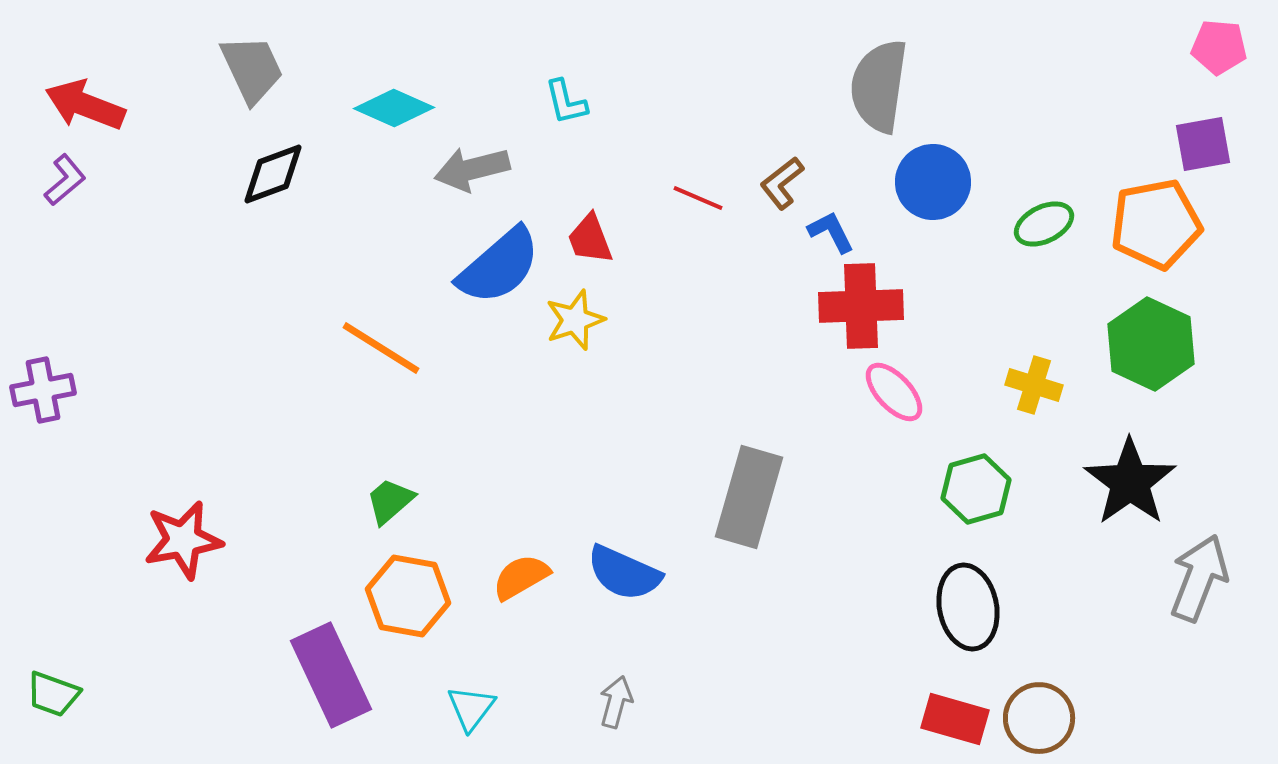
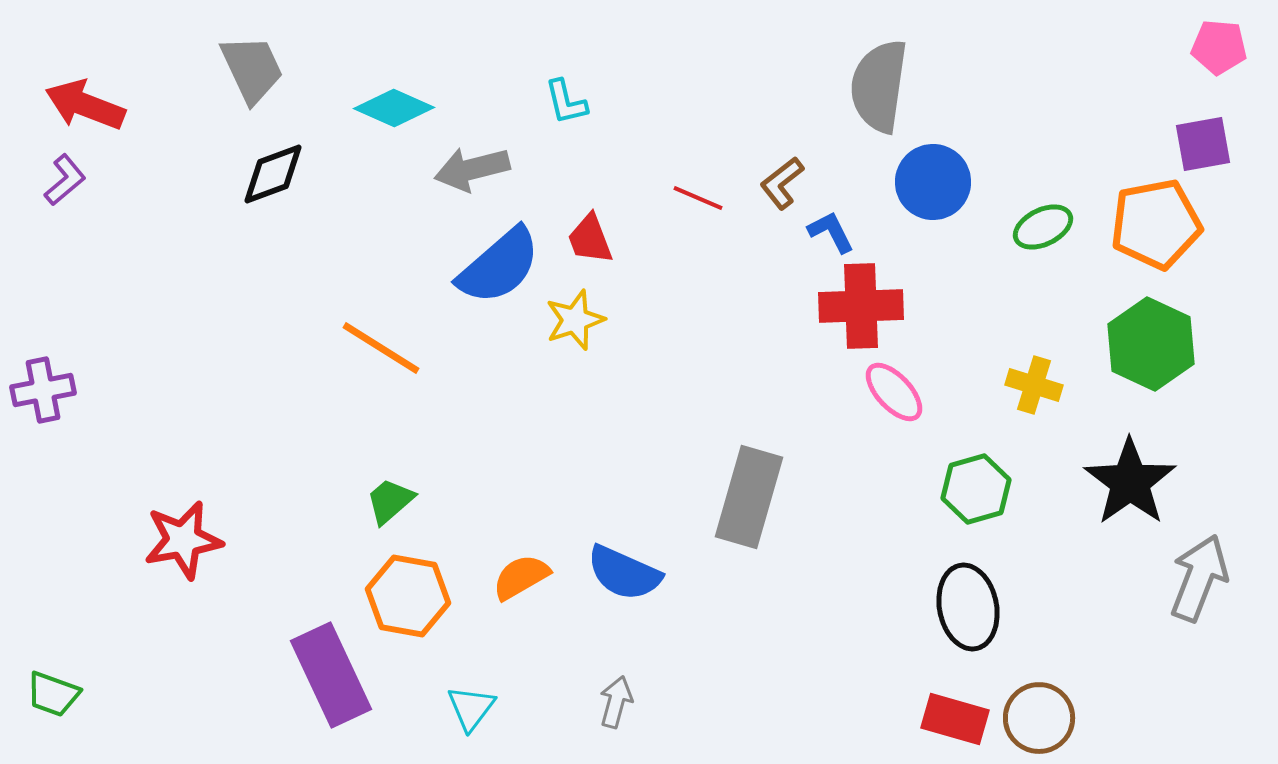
green ellipse at (1044, 224): moved 1 px left, 3 px down
